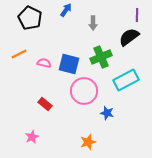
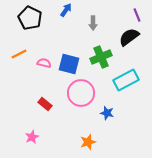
purple line: rotated 24 degrees counterclockwise
pink circle: moved 3 px left, 2 px down
